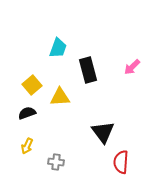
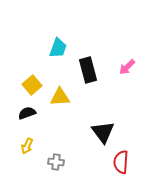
pink arrow: moved 5 px left
